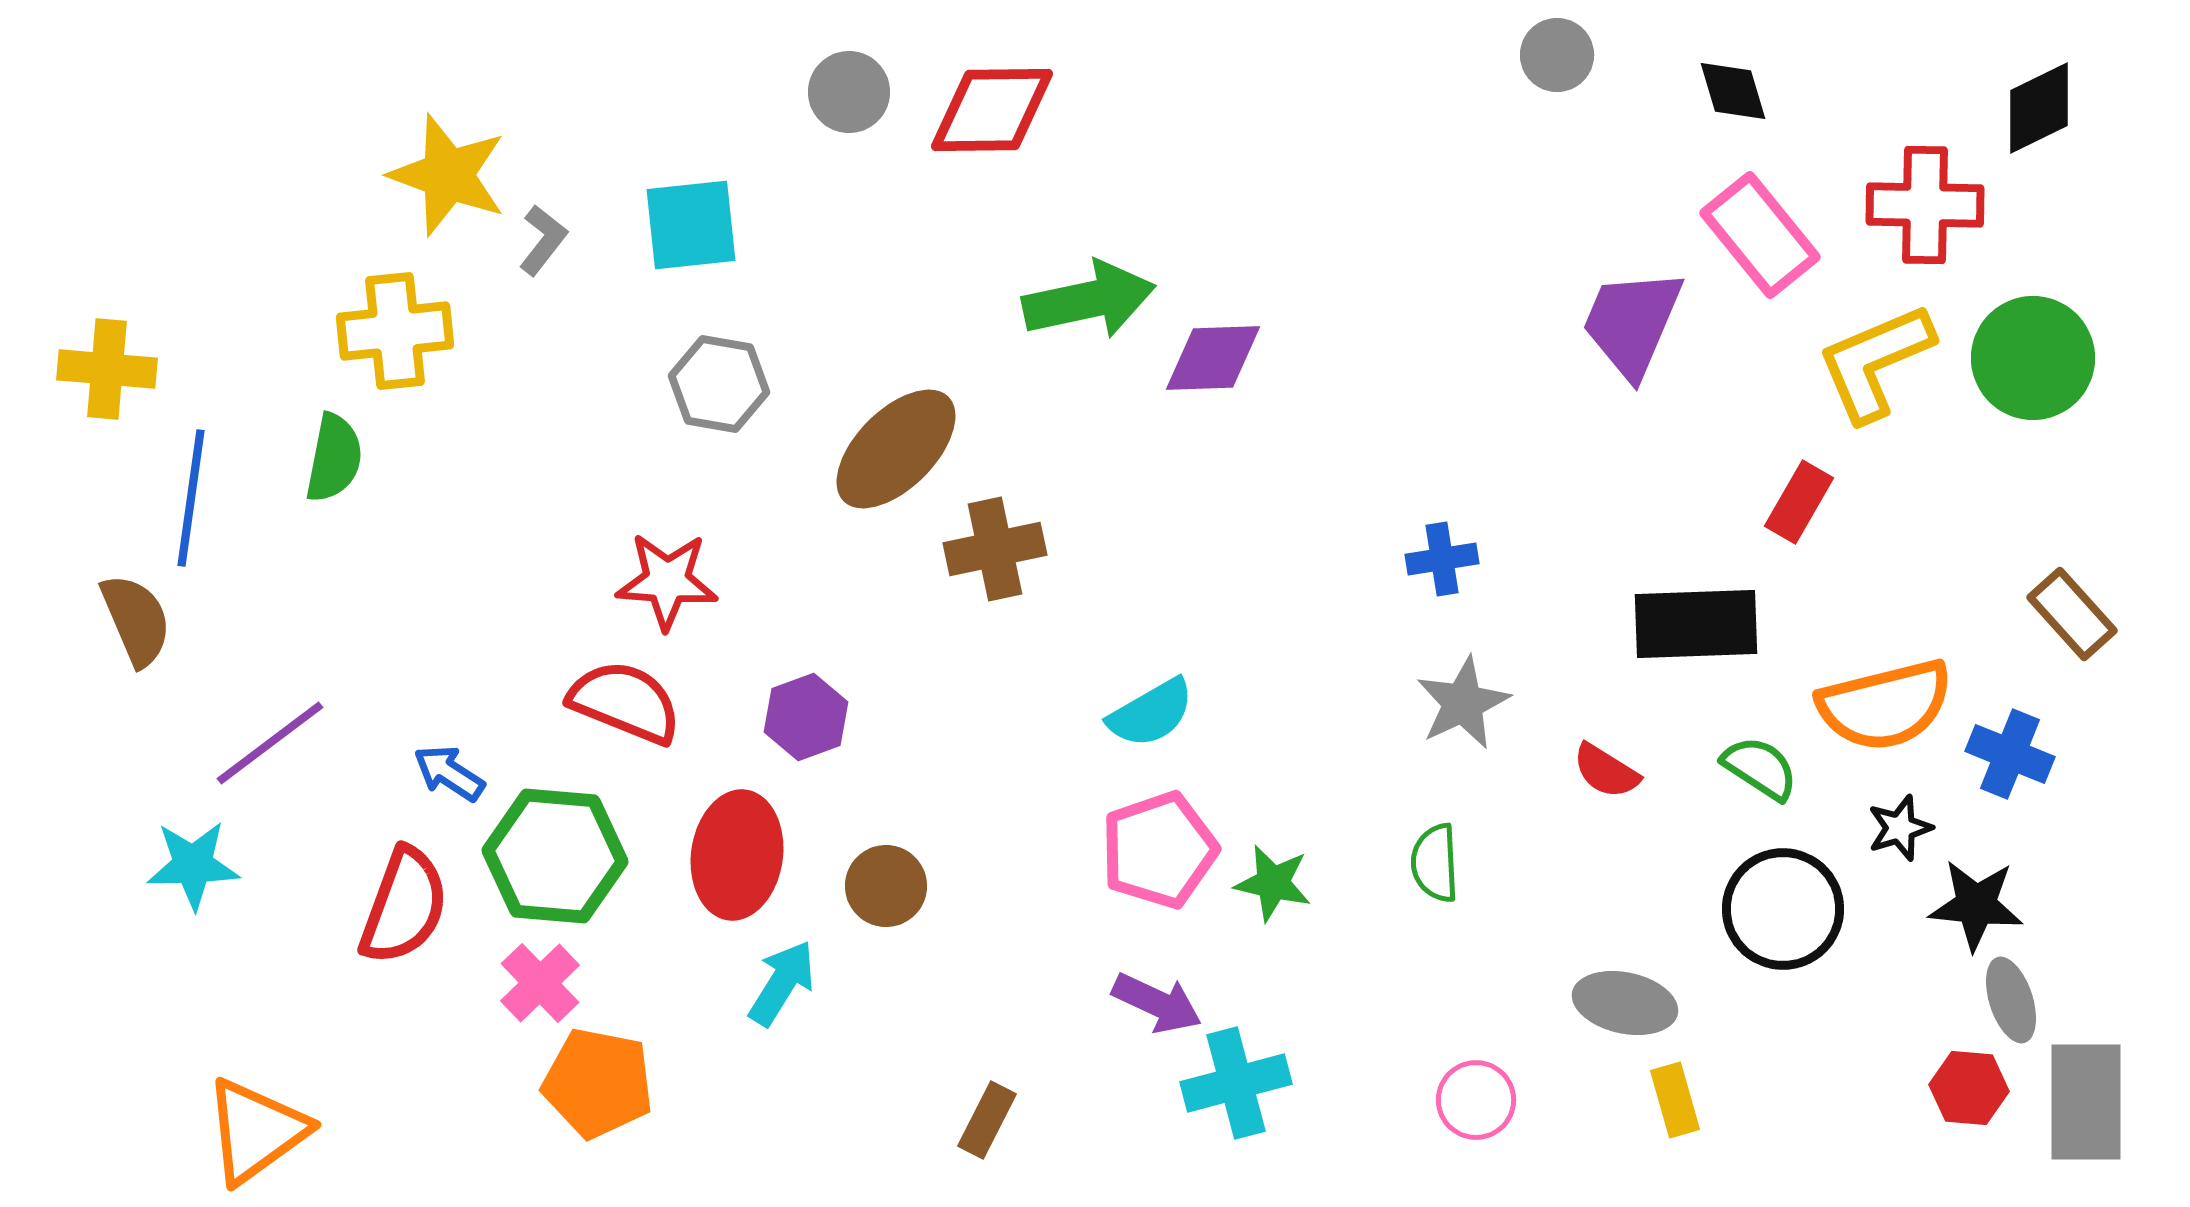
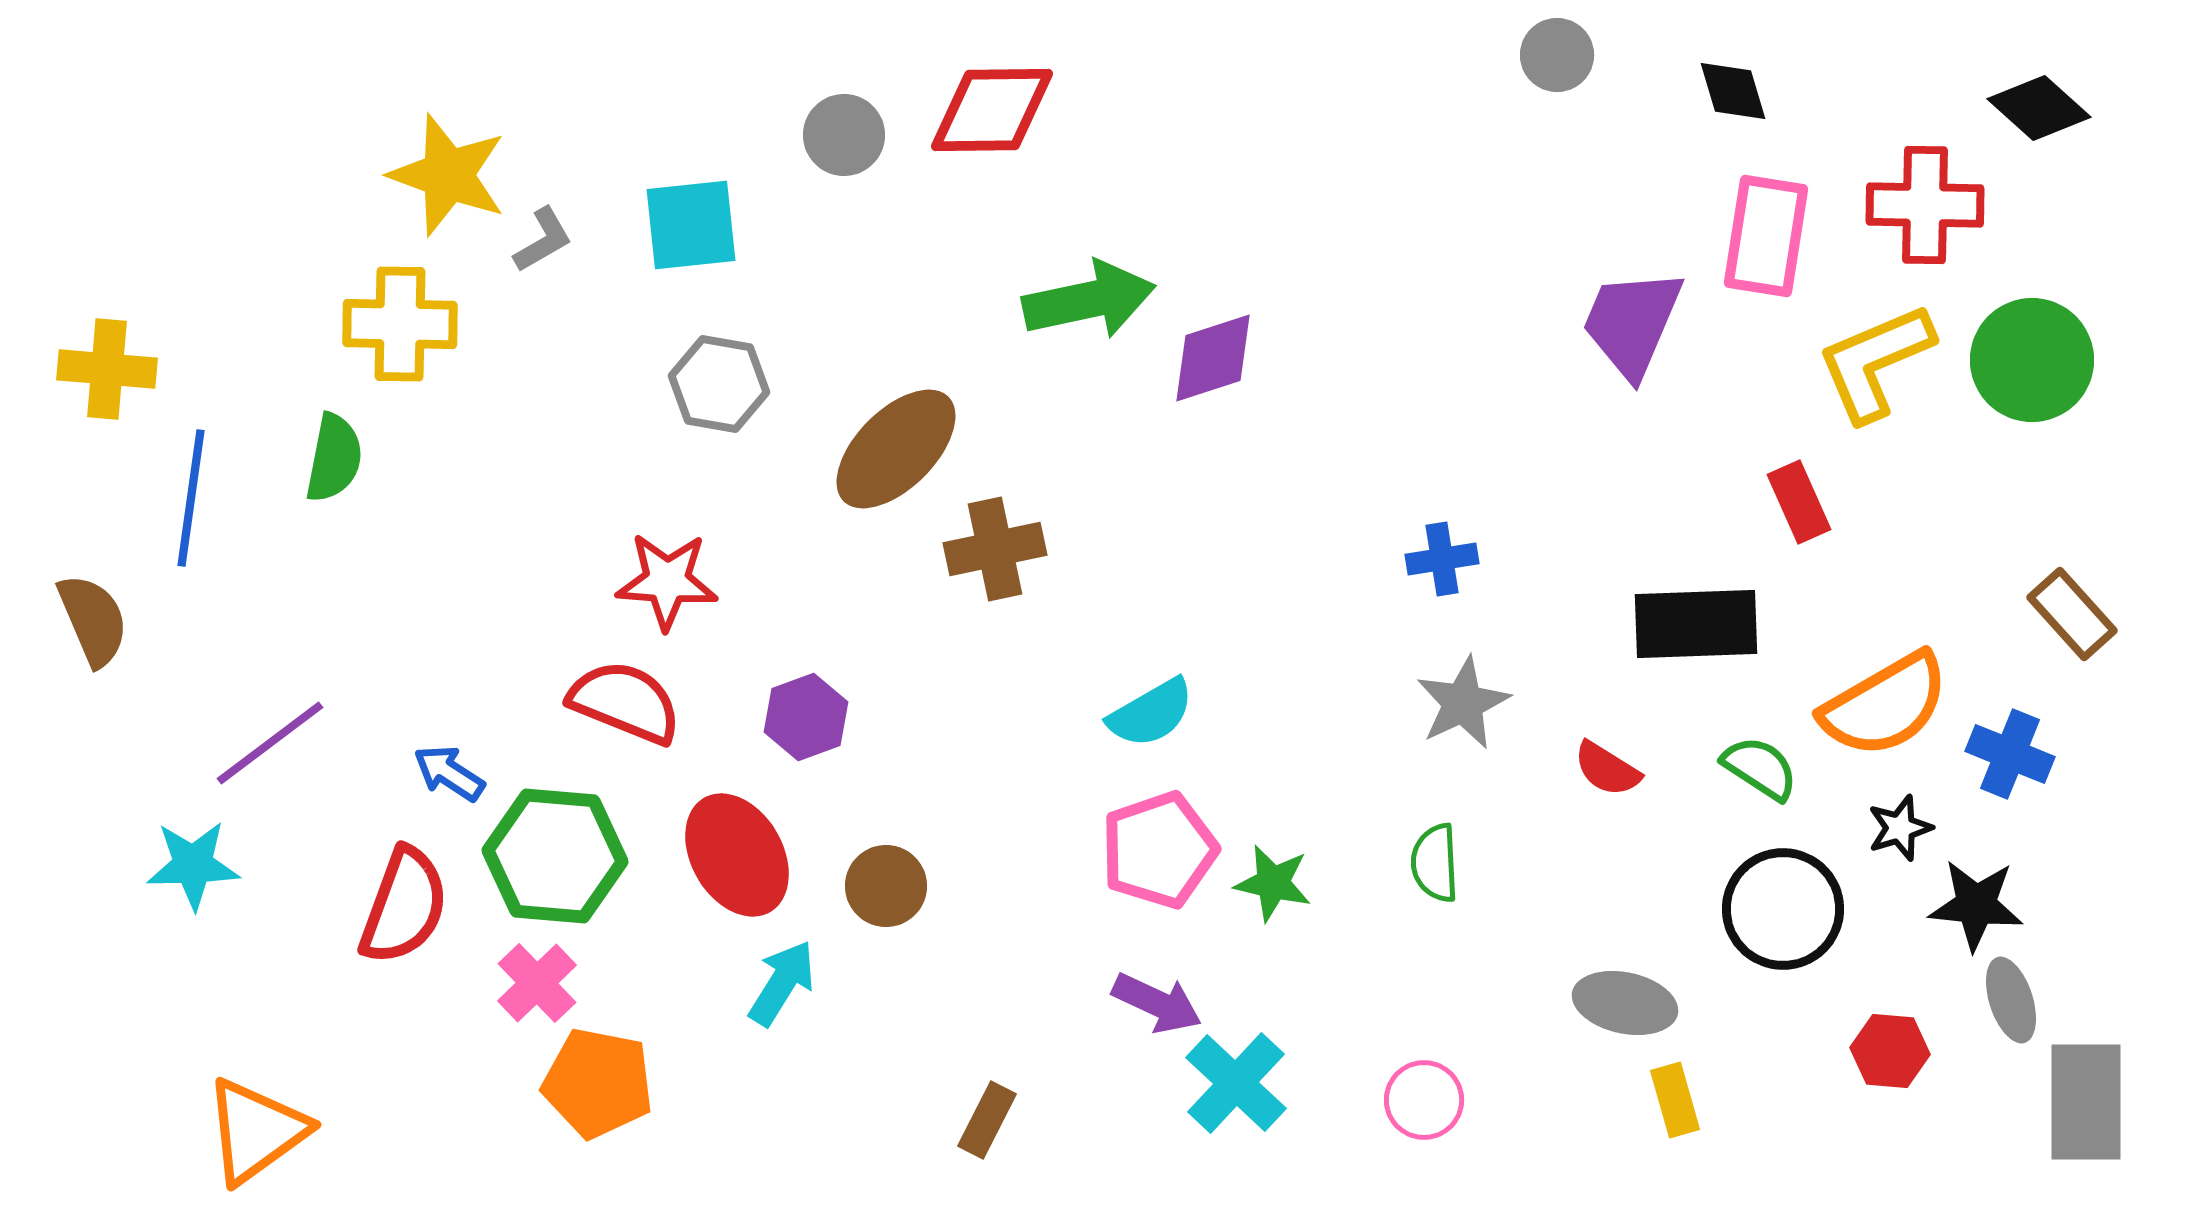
gray circle at (849, 92): moved 5 px left, 43 px down
black diamond at (2039, 108): rotated 68 degrees clockwise
pink rectangle at (1760, 235): moved 6 px right, 1 px down; rotated 48 degrees clockwise
gray L-shape at (543, 240): rotated 22 degrees clockwise
yellow cross at (395, 331): moved 5 px right, 7 px up; rotated 7 degrees clockwise
purple diamond at (1213, 358): rotated 16 degrees counterclockwise
green circle at (2033, 358): moved 1 px left, 2 px down
red rectangle at (1799, 502): rotated 54 degrees counterclockwise
brown semicircle at (136, 620): moved 43 px left
orange semicircle at (1885, 705): rotated 16 degrees counterclockwise
red semicircle at (1606, 771): moved 1 px right, 2 px up
red ellipse at (737, 855): rotated 38 degrees counterclockwise
pink cross at (540, 983): moved 3 px left
cyan cross at (1236, 1083): rotated 32 degrees counterclockwise
red hexagon at (1969, 1088): moved 79 px left, 37 px up
pink circle at (1476, 1100): moved 52 px left
